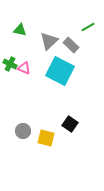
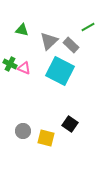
green triangle: moved 2 px right
